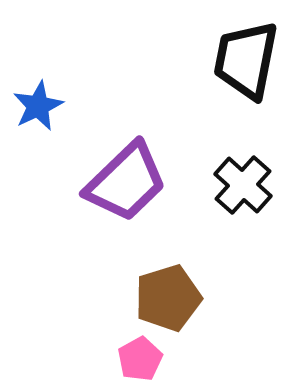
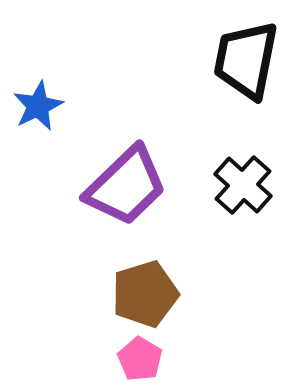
purple trapezoid: moved 4 px down
brown pentagon: moved 23 px left, 4 px up
pink pentagon: rotated 12 degrees counterclockwise
